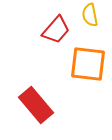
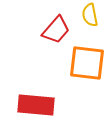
orange square: moved 1 px left, 1 px up
red rectangle: rotated 45 degrees counterclockwise
